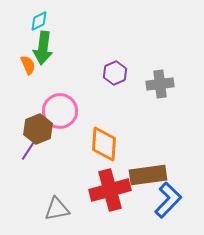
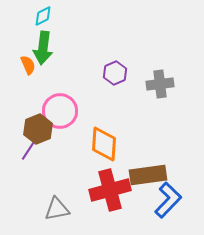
cyan diamond: moved 4 px right, 5 px up
